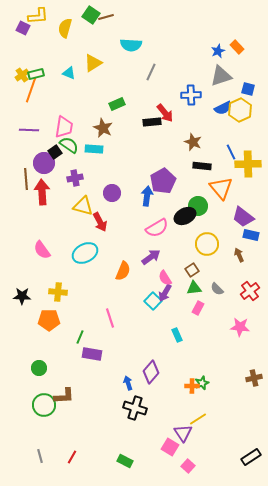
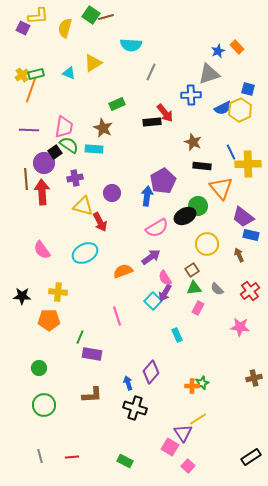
gray triangle at (221, 76): moved 12 px left, 2 px up
orange semicircle at (123, 271): rotated 132 degrees counterclockwise
pink line at (110, 318): moved 7 px right, 2 px up
brown L-shape at (64, 396): moved 28 px right, 1 px up
red line at (72, 457): rotated 56 degrees clockwise
